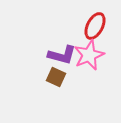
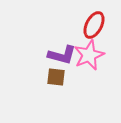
red ellipse: moved 1 px left, 1 px up
brown square: rotated 18 degrees counterclockwise
